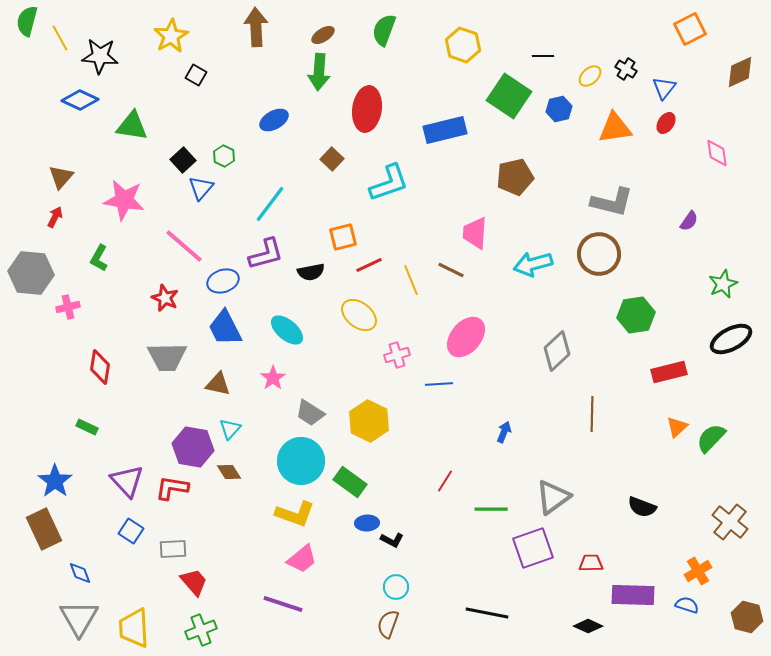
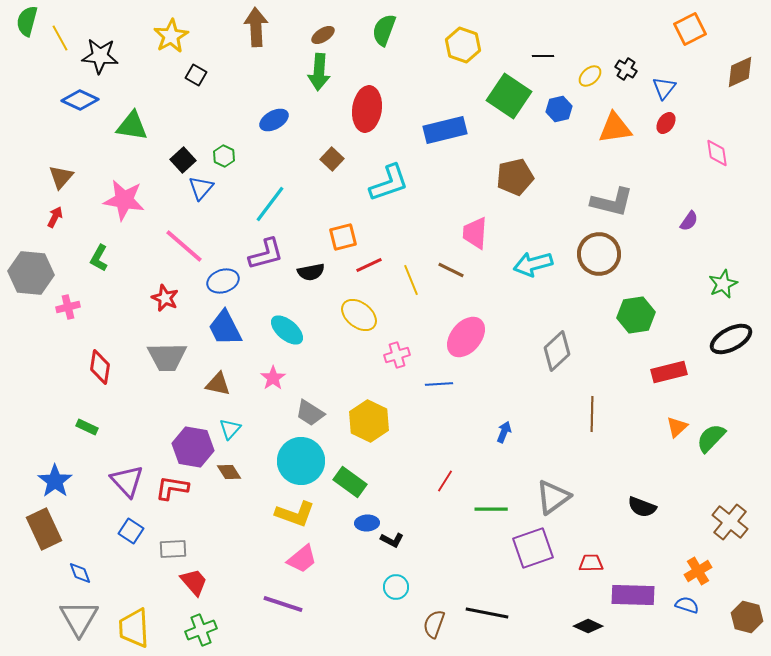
brown semicircle at (388, 624): moved 46 px right
